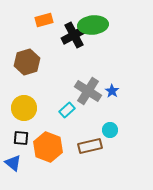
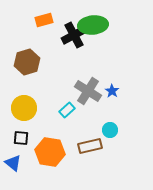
orange hexagon: moved 2 px right, 5 px down; rotated 12 degrees counterclockwise
